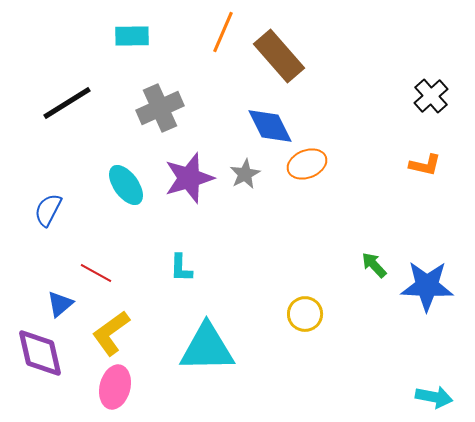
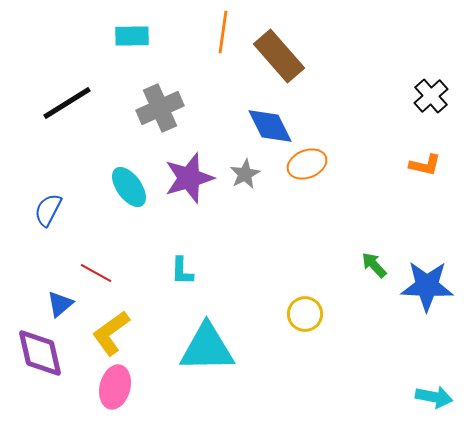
orange line: rotated 15 degrees counterclockwise
cyan ellipse: moved 3 px right, 2 px down
cyan L-shape: moved 1 px right, 3 px down
